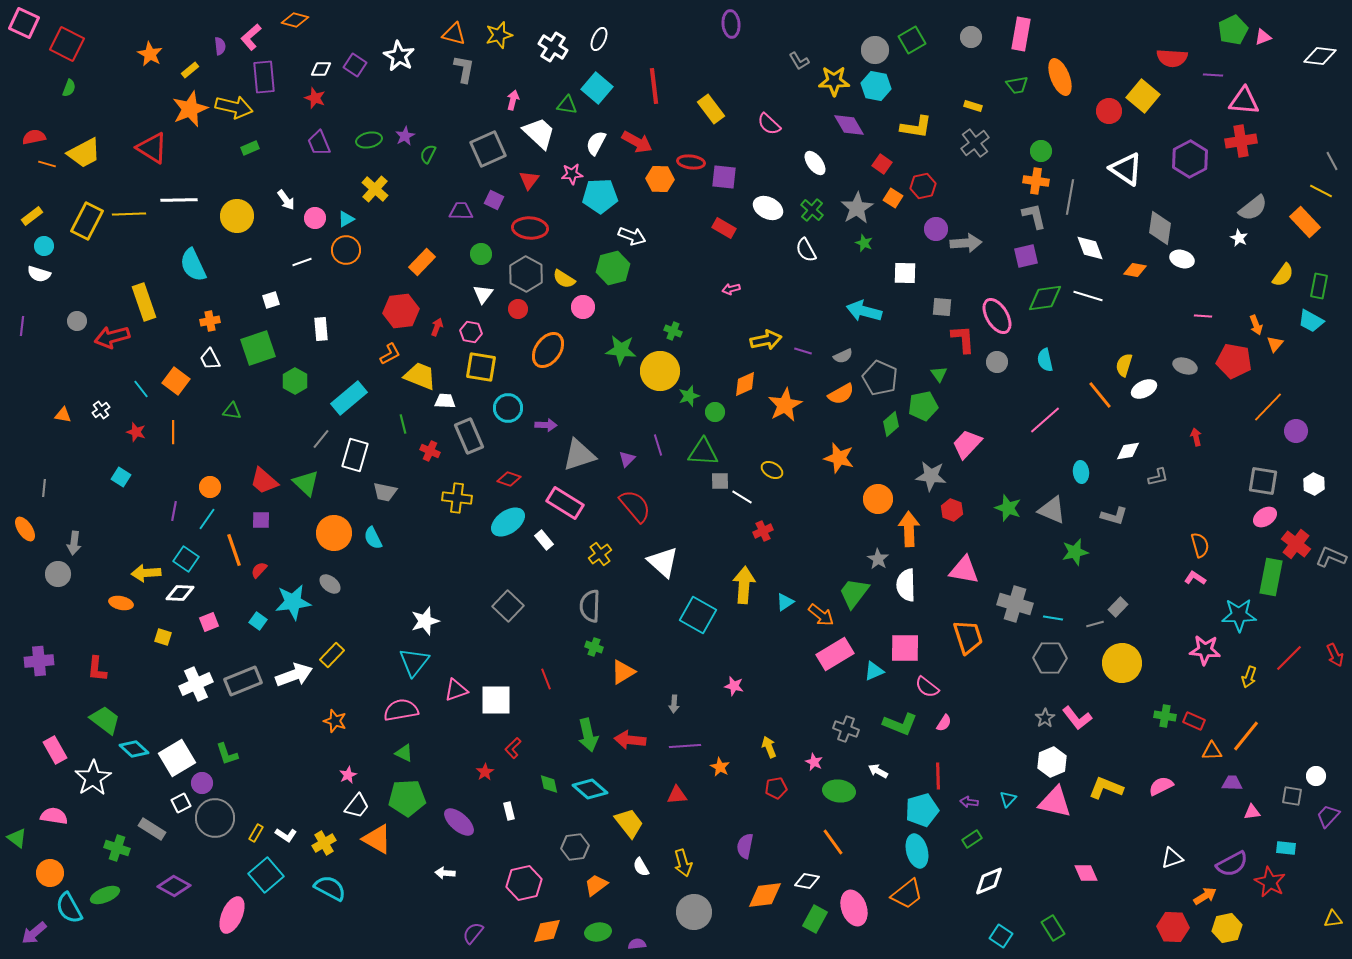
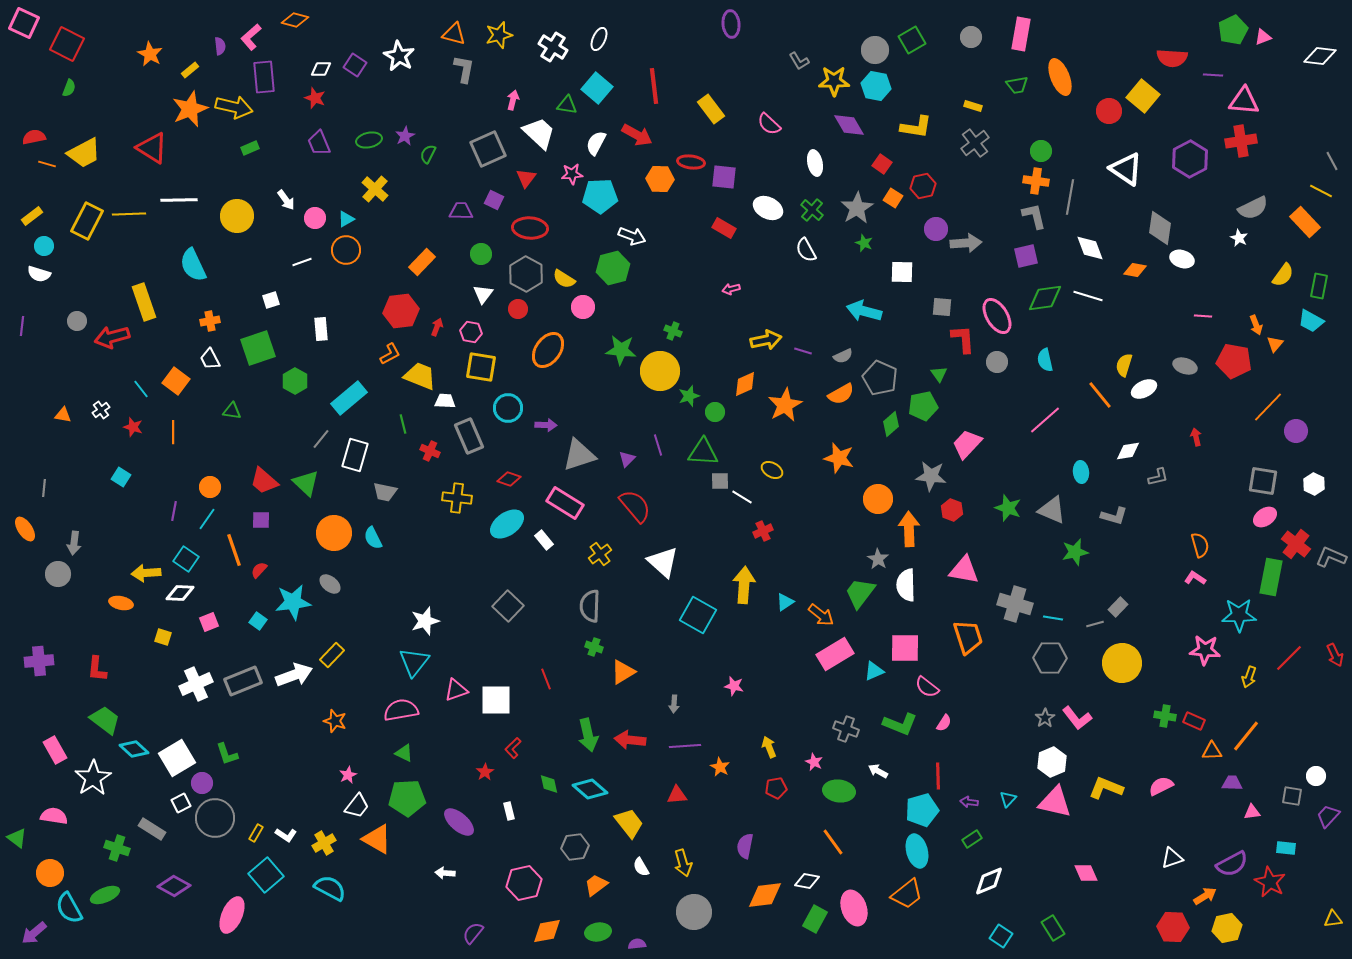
red arrow at (637, 142): moved 7 px up
white ellipse at (815, 163): rotated 25 degrees clockwise
red triangle at (529, 180): moved 3 px left, 2 px up
gray semicircle at (1253, 208): rotated 12 degrees clockwise
white square at (905, 273): moved 3 px left, 1 px up
red star at (136, 432): moved 3 px left, 5 px up
cyan ellipse at (508, 522): moved 1 px left, 2 px down
green trapezoid at (854, 593): moved 6 px right
